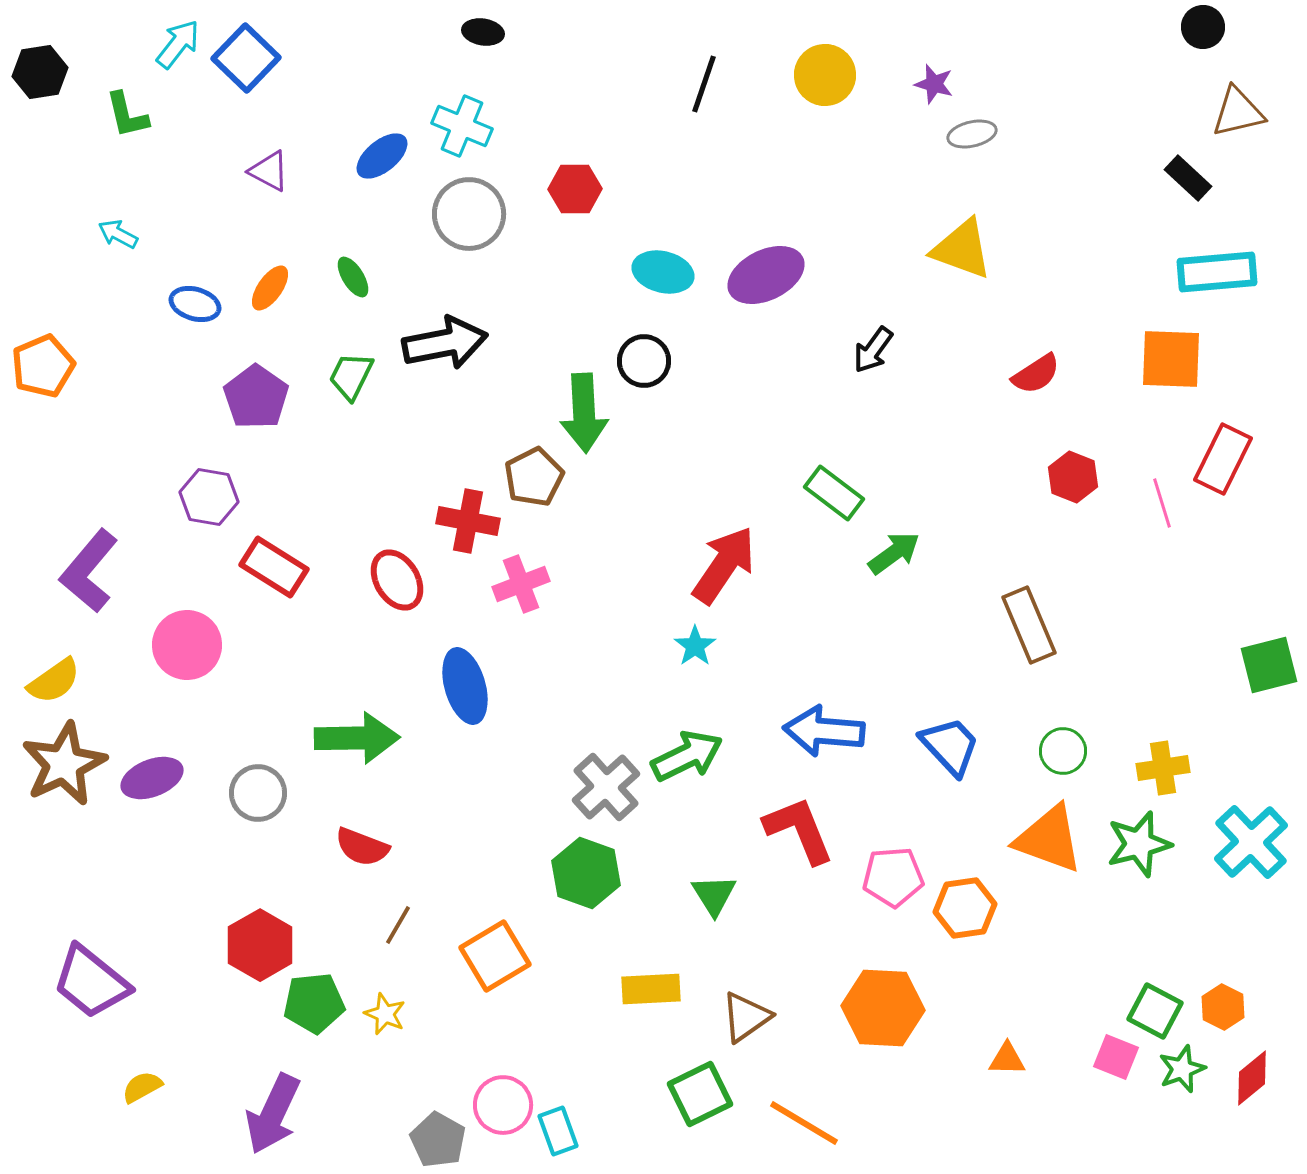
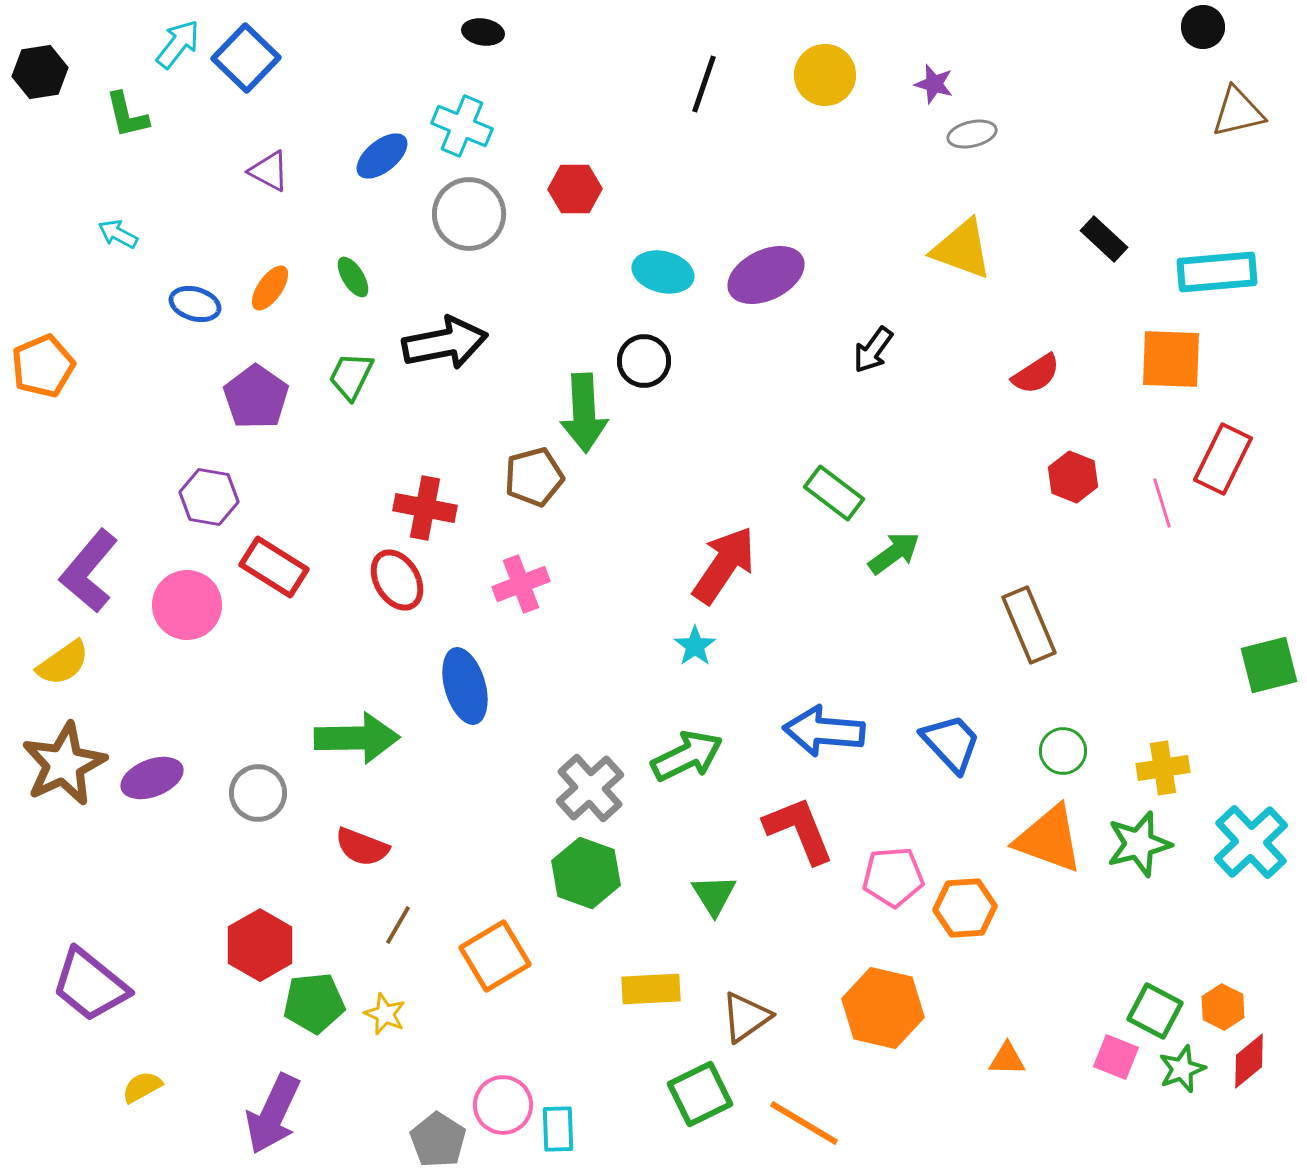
black rectangle at (1188, 178): moved 84 px left, 61 px down
brown pentagon at (534, 477): rotated 12 degrees clockwise
red cross at (468, 521): moved 43 px left, 13 px up
pink circle at (187, 645): moved 40 px up
yellow semicircle at (54, 681): moved 9 px right, 18 px up
blue trapezoid at (950, 746): moved 1 px right, 3 px up
gray cross at (606, 787): moved 16 px left, 1 px down
orange hexagon at (965, 908): rotated 4 degrees clockwise
purple trapezoid at (91, 982): moved 1 px left, 3 px down
orange hexagon at (883, 1008): rotated 10 degrees clockwise
red diamond at (1252, 1078): moved 3 px left, 17 px up
cyan rectangle at (558, 1131): moved 2 px up; rotated 18 degrees clockwise
gray pentagon at (438, 1140): rotated 4 degrees clockwise
